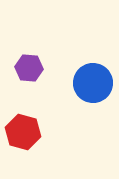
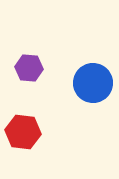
red hexagon: rotated 8 degrees counterclockwise
